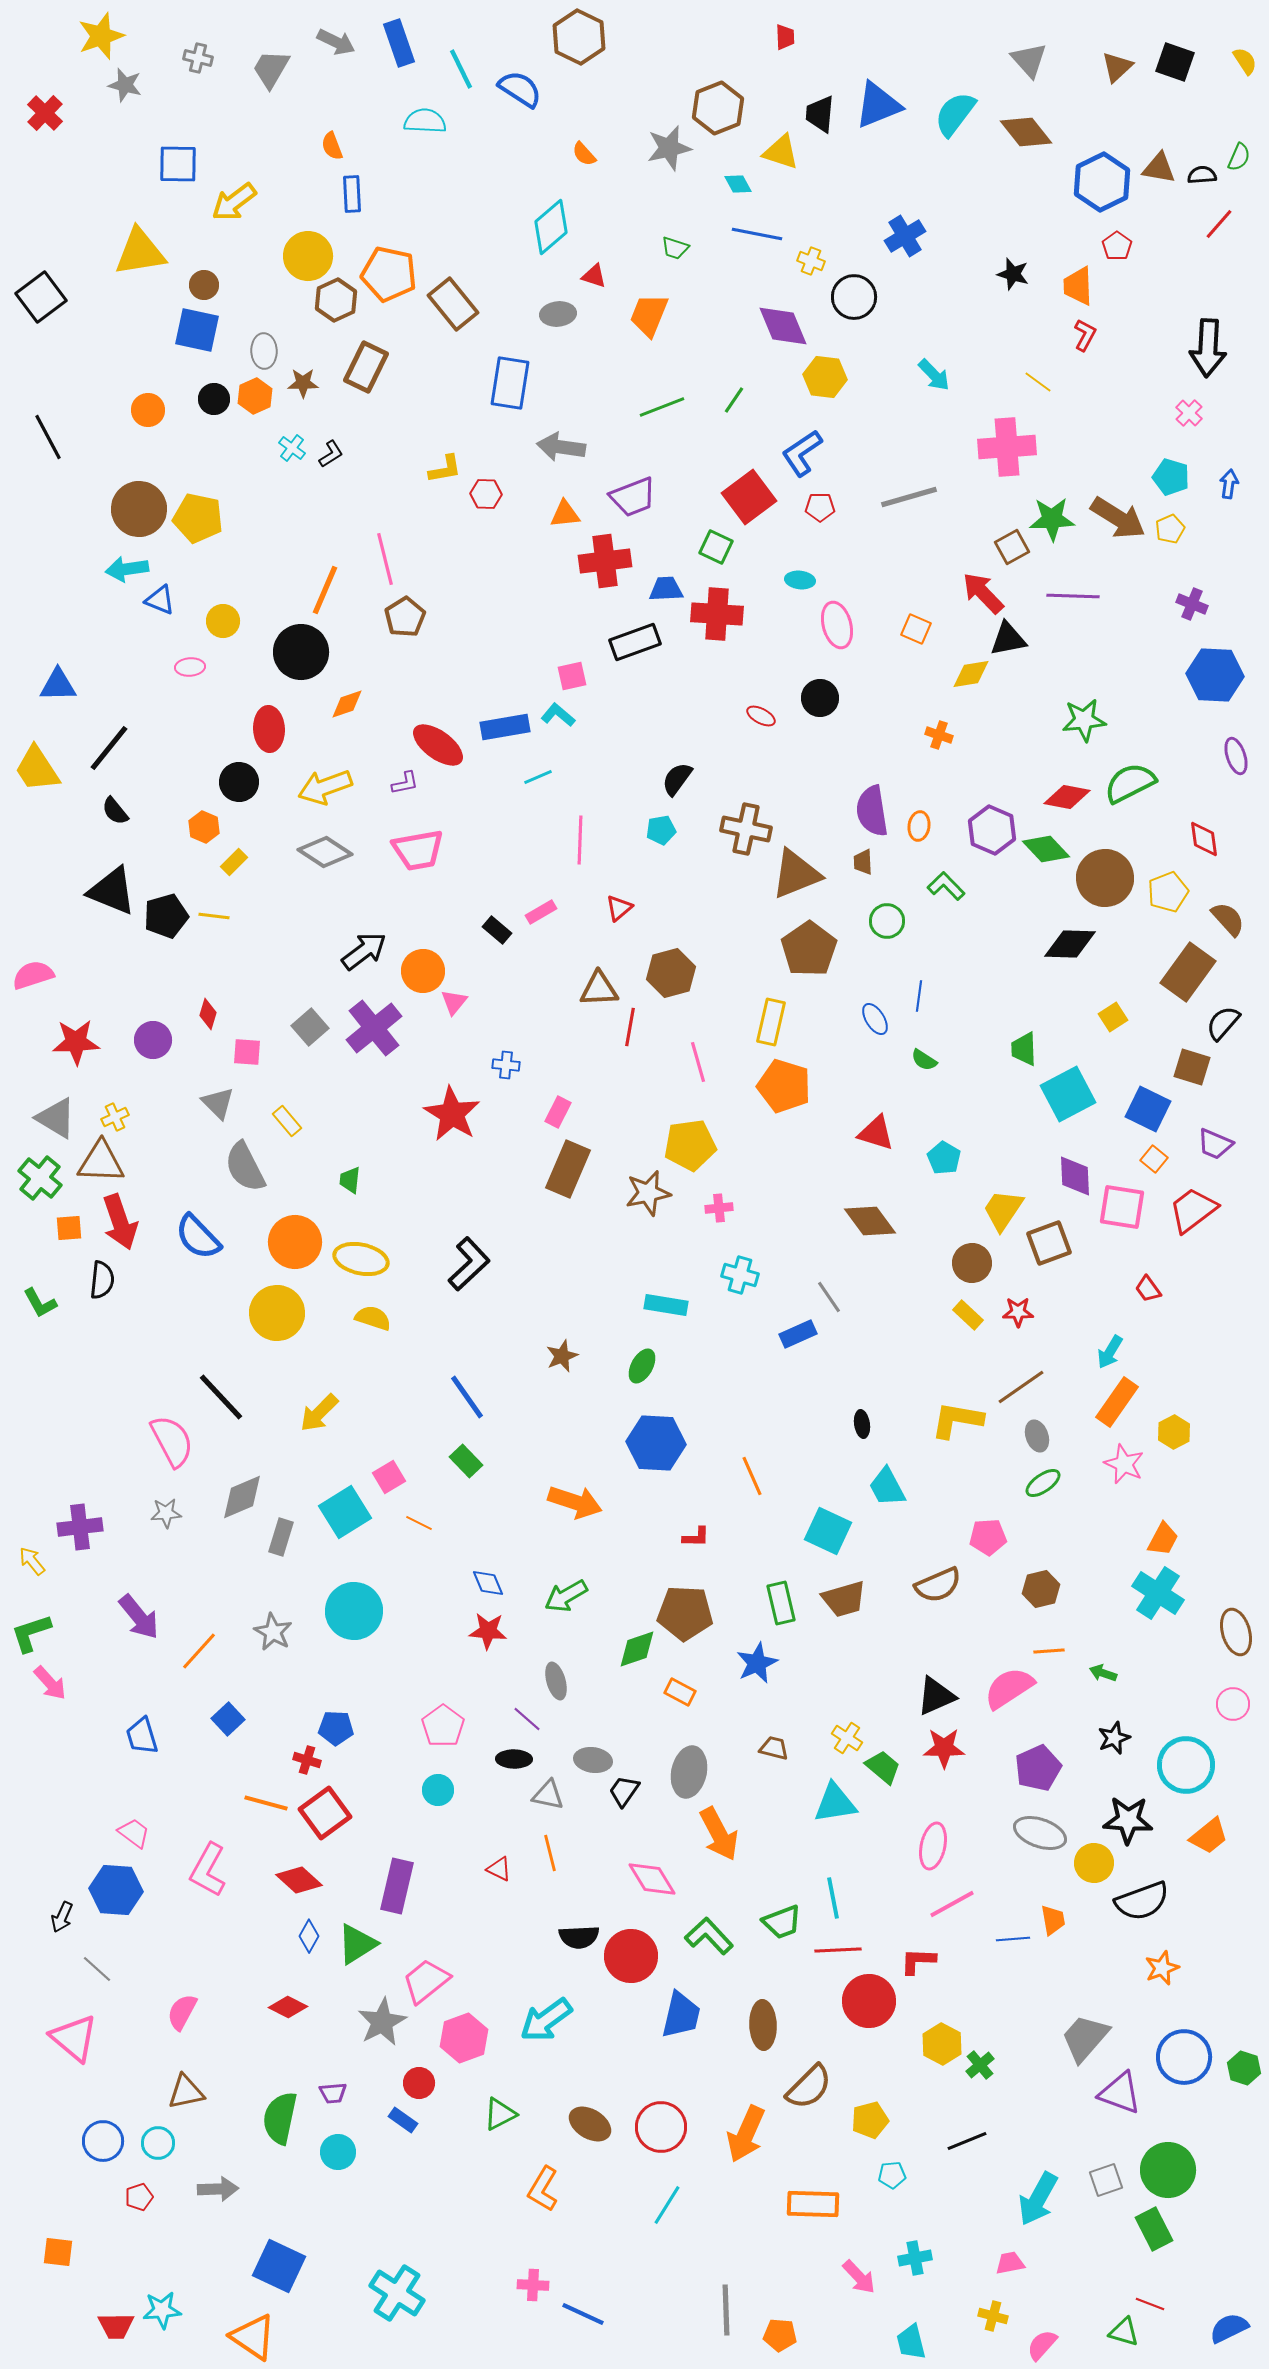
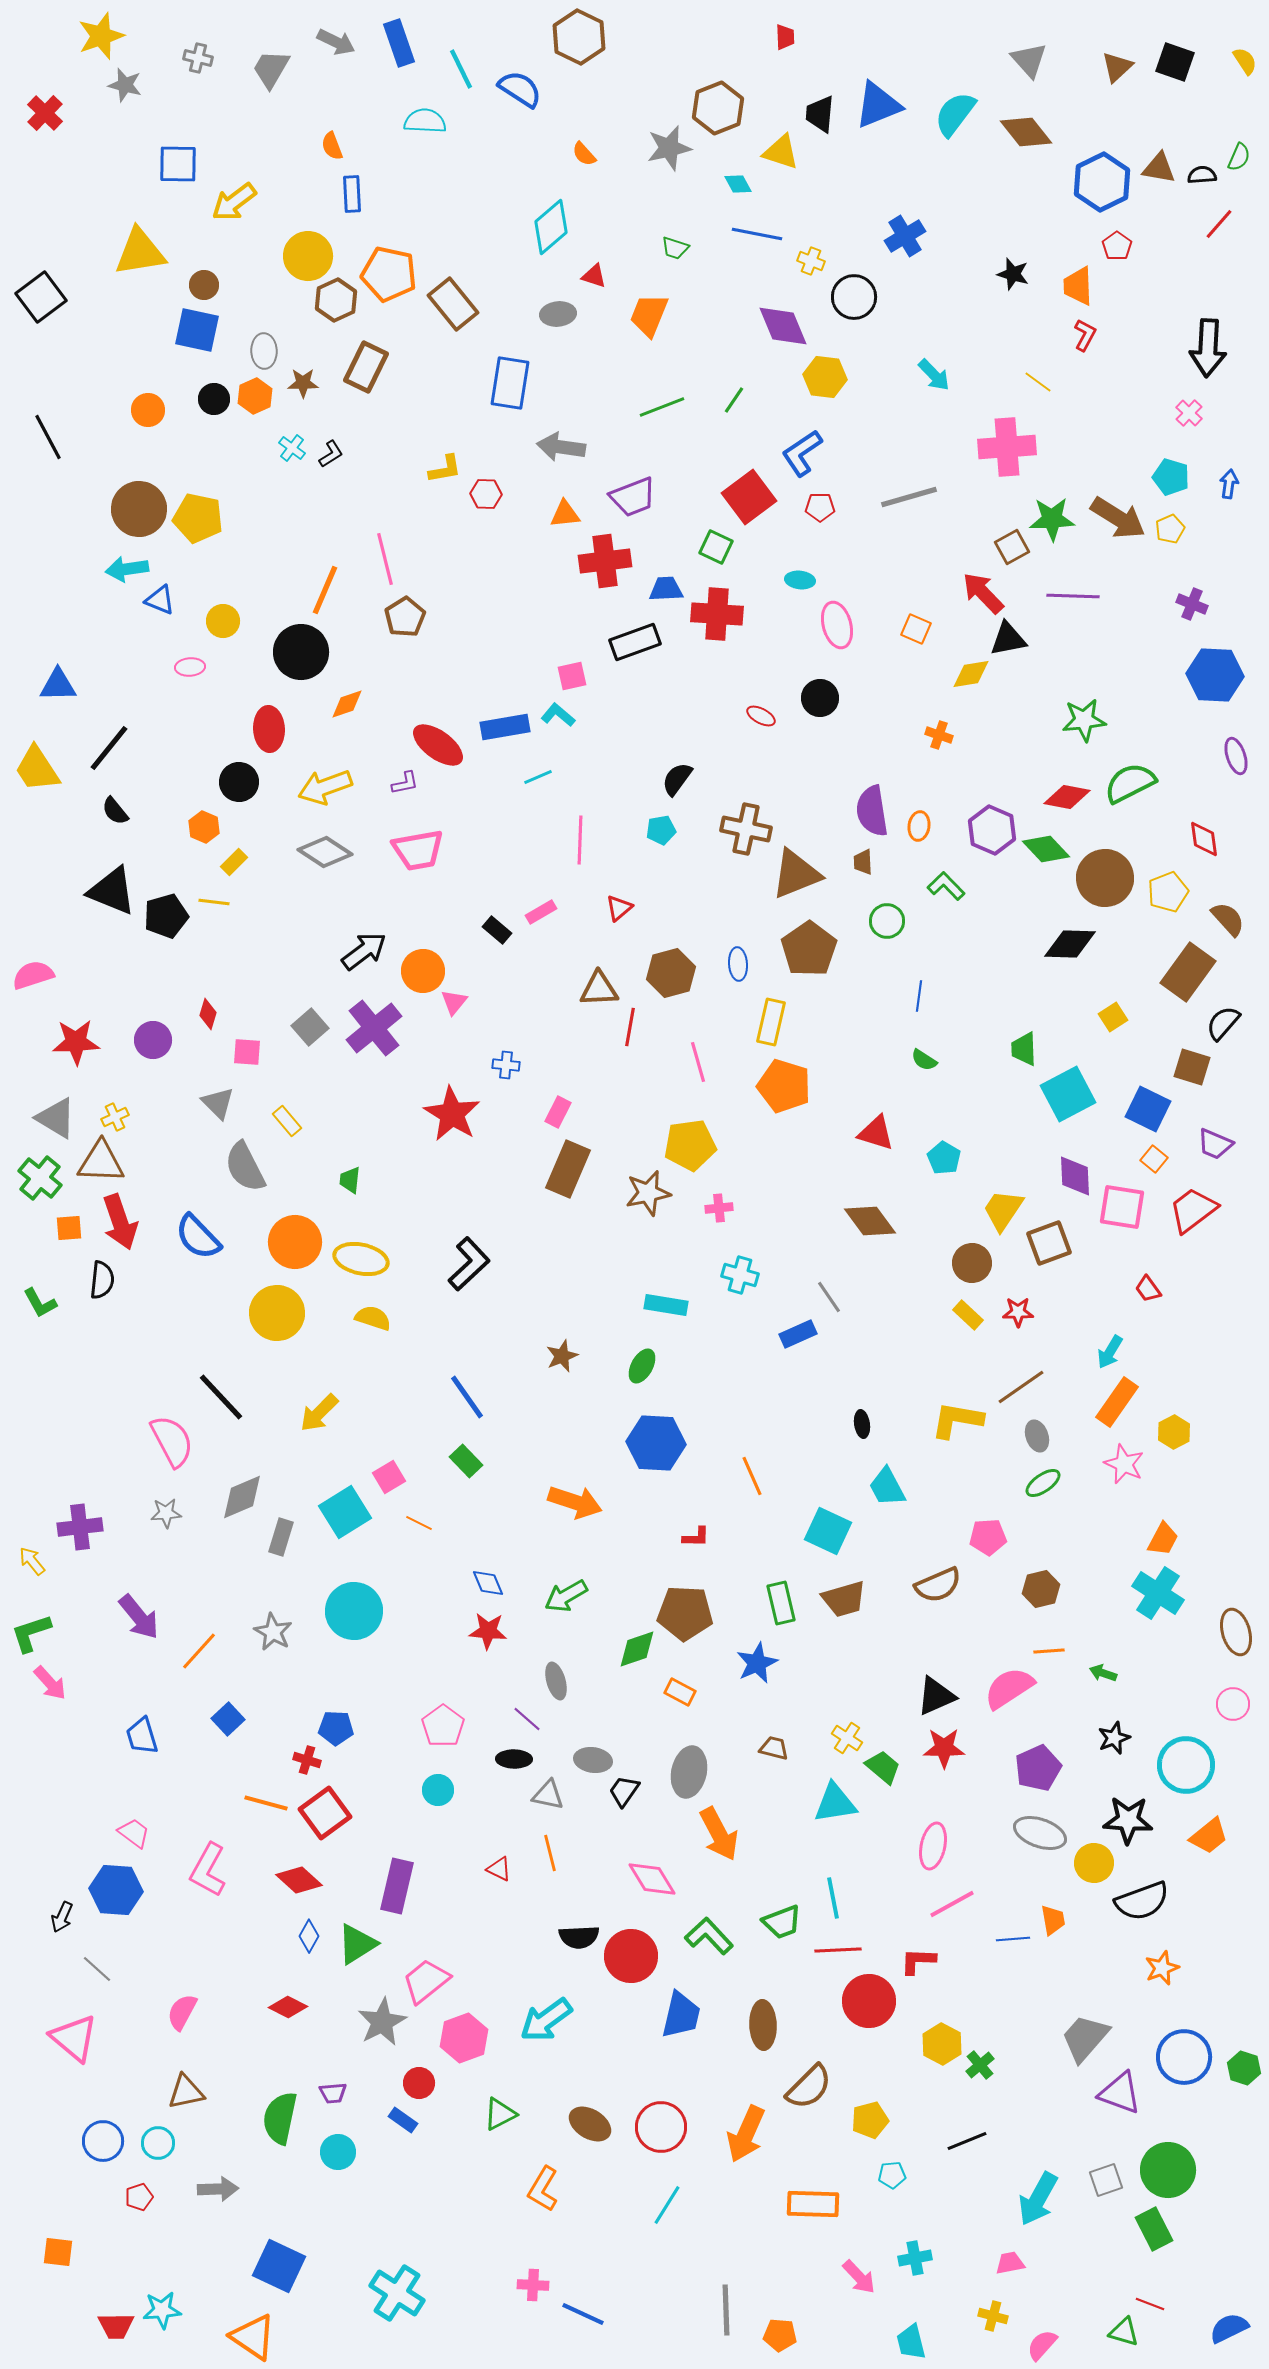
yellow line at (214, 916): moved 14 px up
blue ellipse at (875, 1019): moved 137 px left, 55 px up; rotated 28 degrees clockwise
